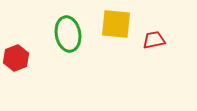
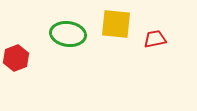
green ellipse: rotated 72 degrees counterclockwise
red trapezoid: moved 1 px right, 1 px up
